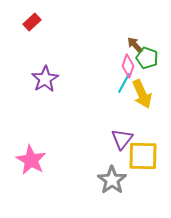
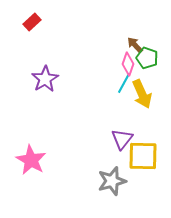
pink diamond: moved 2 px up
gray star: moved 1 px down; rotated 20 degrees clockwise
